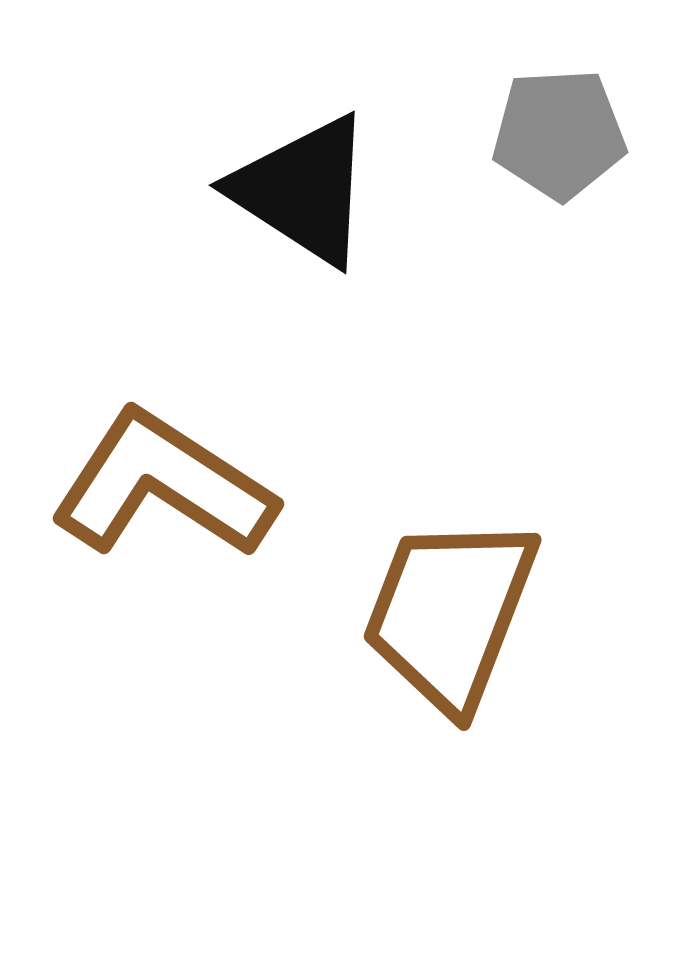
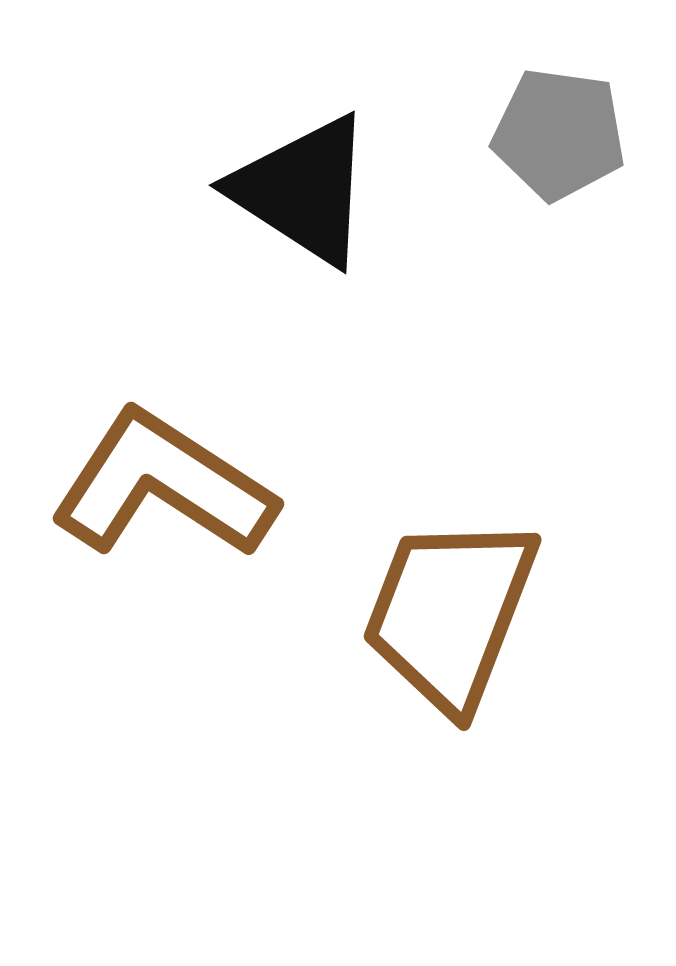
gray pentagon: rotated 11 degrees clockwise
